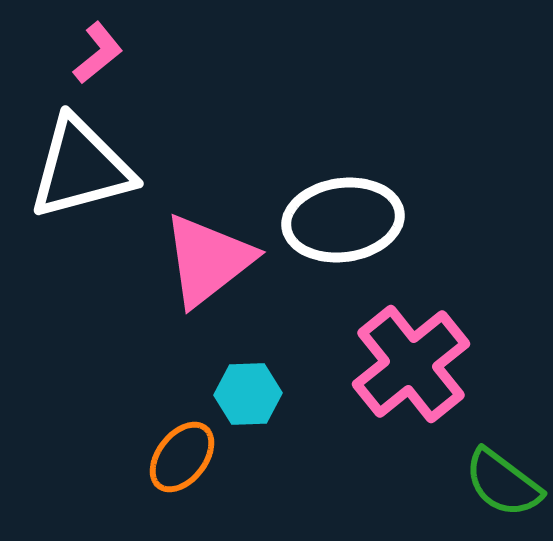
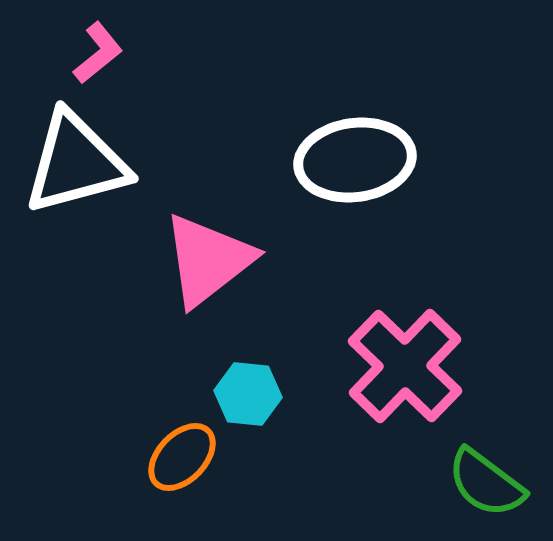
white triangle: moved 5 px left, 5 px up
white ellipse: moved 12 px right, 60 px up
pink cross: moved 6 px left, 2 px down; rotated 7 degrees counterclockwise
cyan hexagon: rotated 8 degrees clockwise
orange ellipse: rotated 6 degrees clockwise
green semicircle: moved 17 px left
